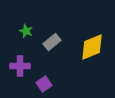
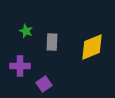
gray rectangle: rotated 48 degrees counterclockwise
